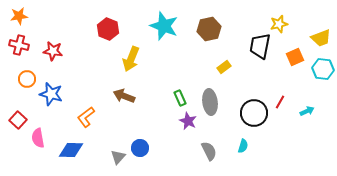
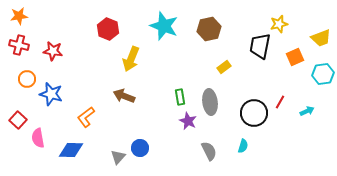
cyan hexagon: moved 5 px down; rotated 15 degrees counterclockwise
green rectangle: moved 1 px up; rotated 14 degrees clockwise
